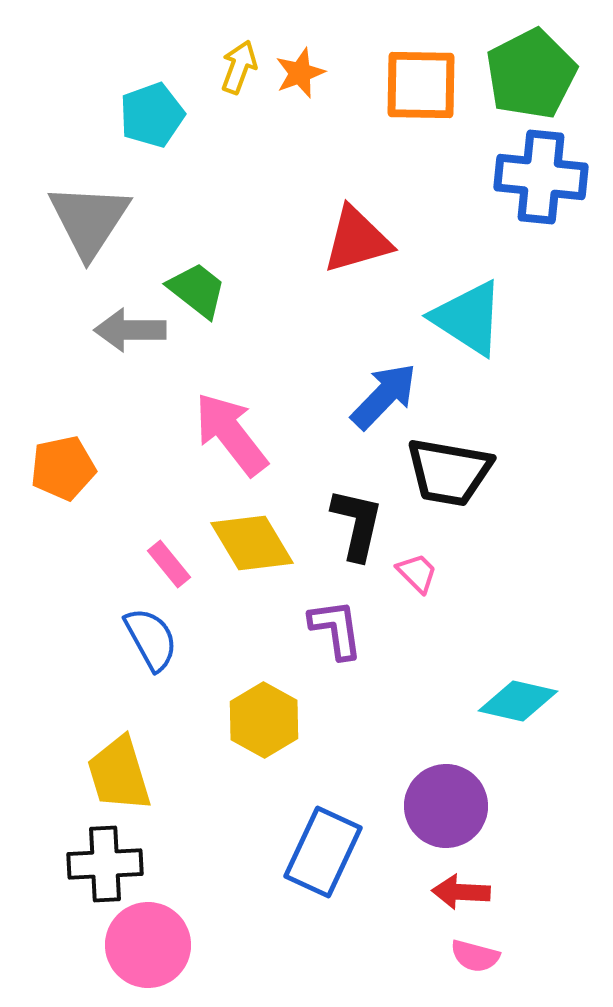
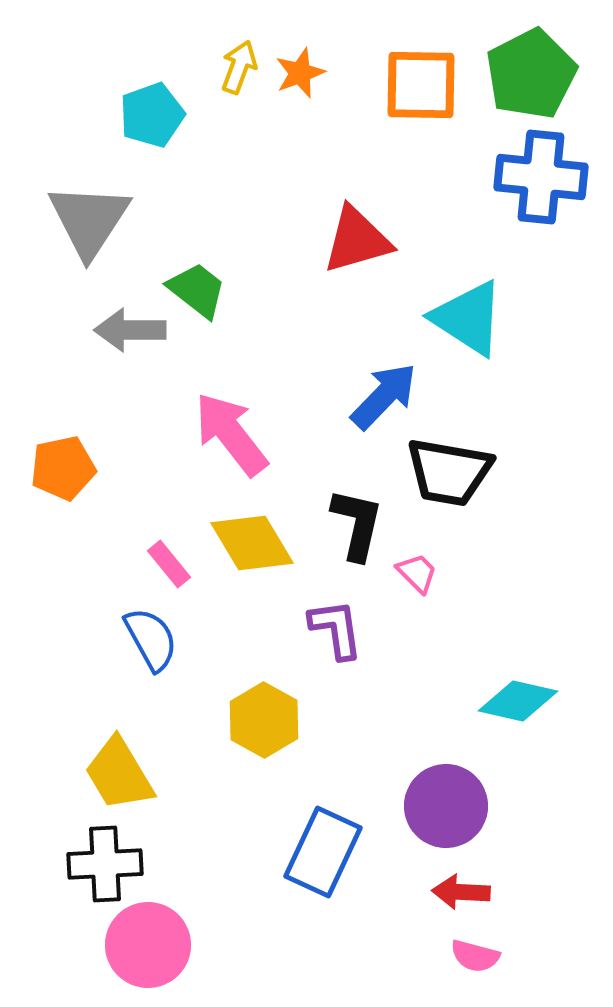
yellow trapezoid: rotated 14 degrees counterclockwise
